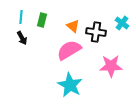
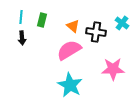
black arrow: rotated 24 degrees clockwise
pink star: moved 2 px right, 3 px down
